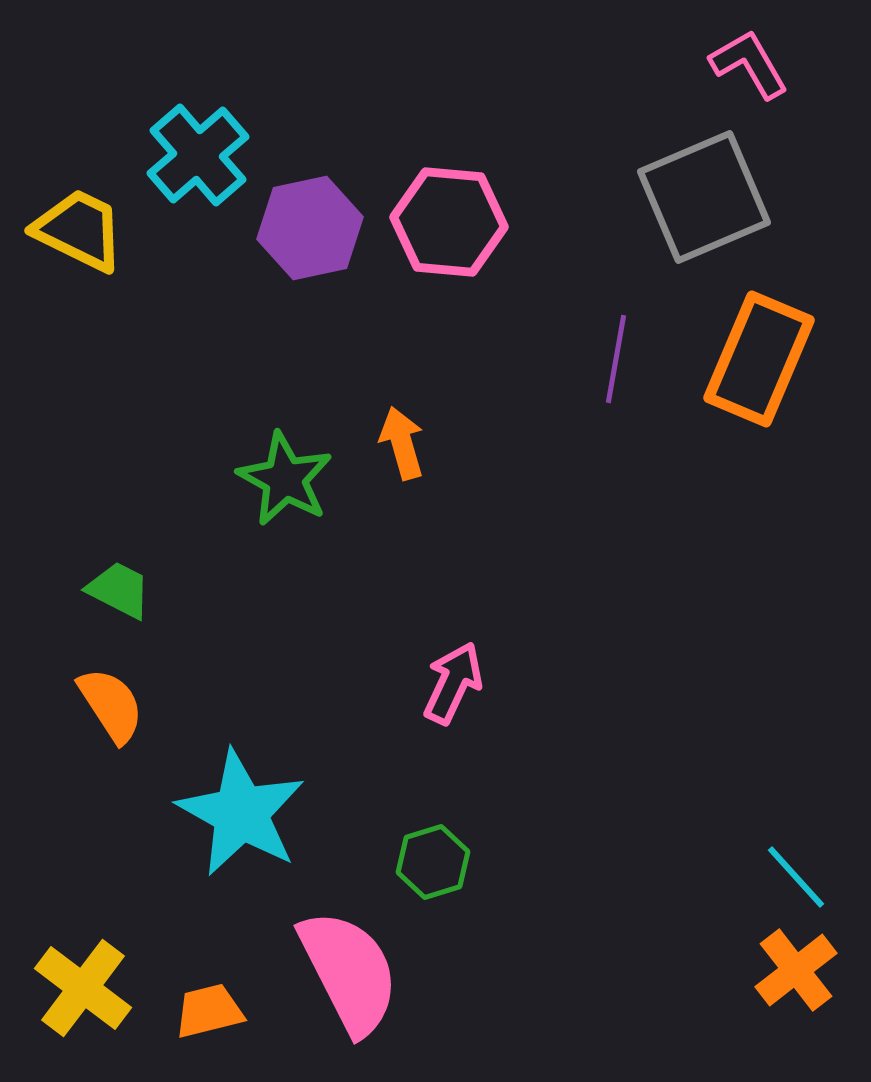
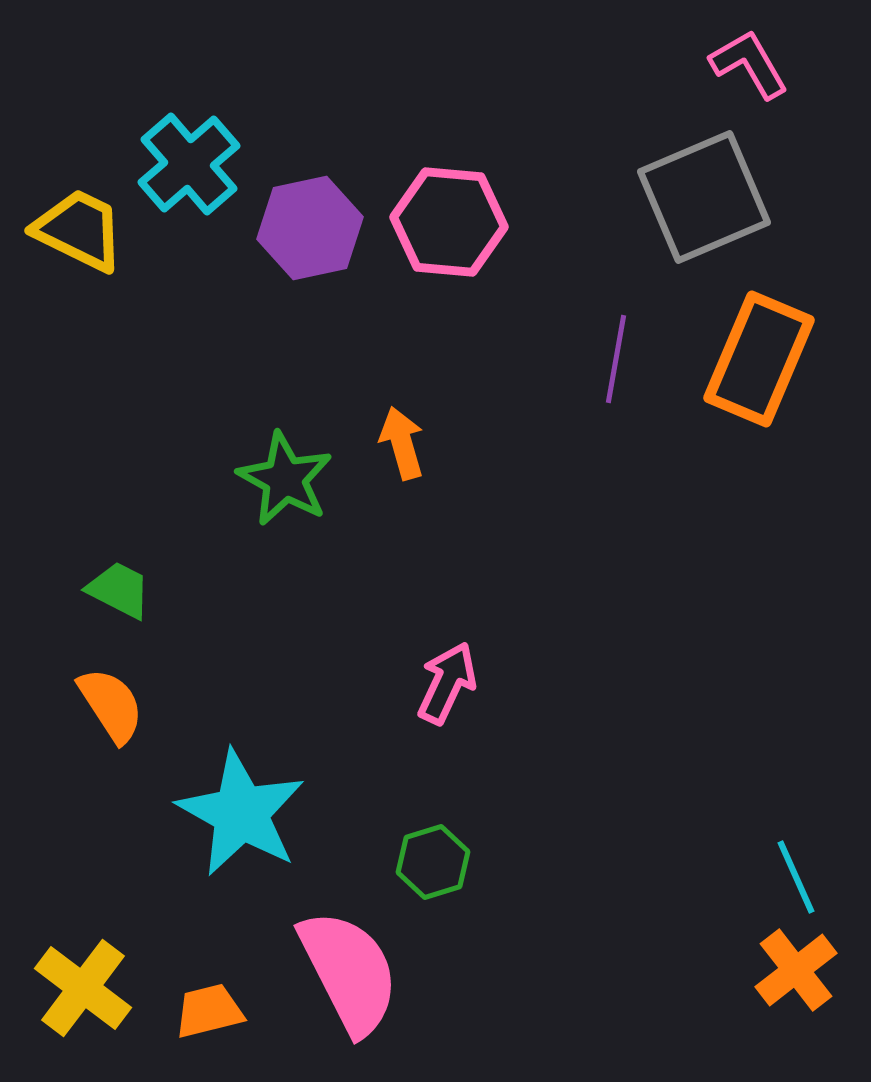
cyan cross: moved 9 px left, 9 px down
pink arrow: moved 6 px left
cyan line: rotated 18 degrees clockwise
